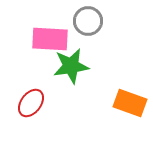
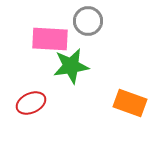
red ellipse: rotated 28 degrees clockwise
